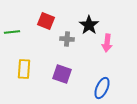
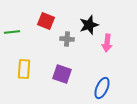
black star: rotated 18 degrees clockwise
